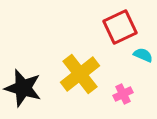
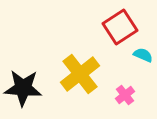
red square: rotated 8 degrees counterclockwise
black star: rotated 12 degrees counterclockwise
pink cross: moved 2 px right, 1 px down; rotated 12 degrees counterclockwise
